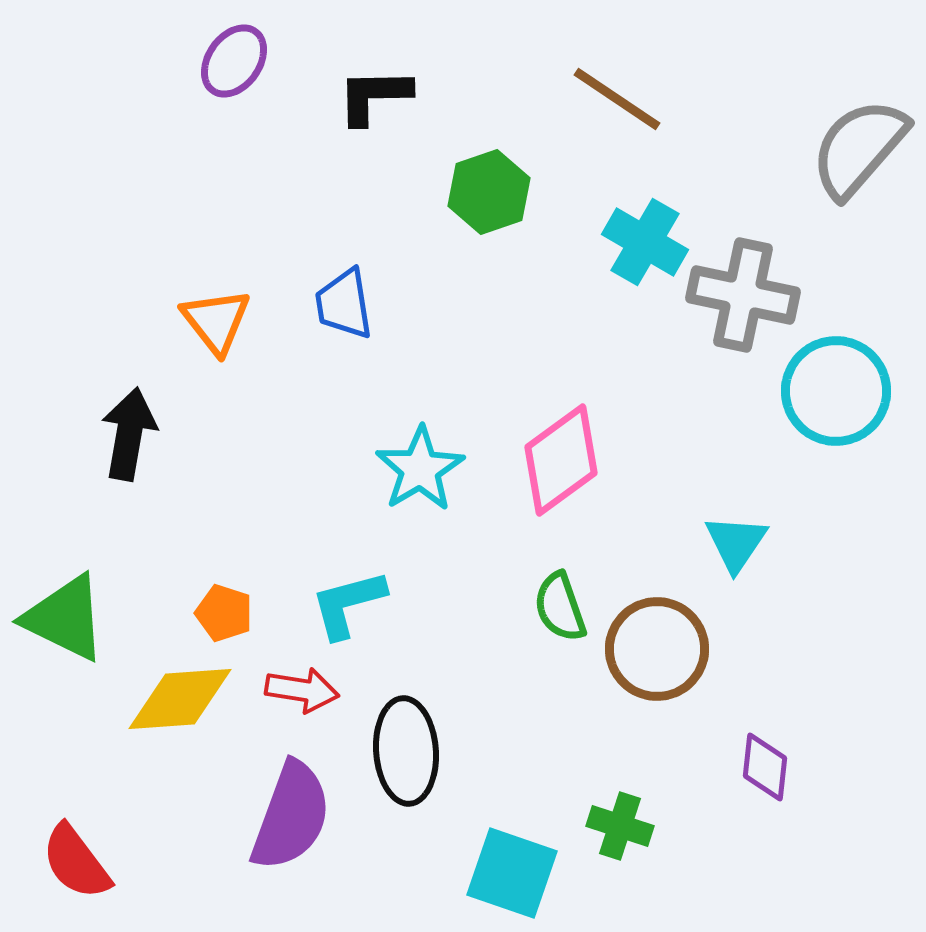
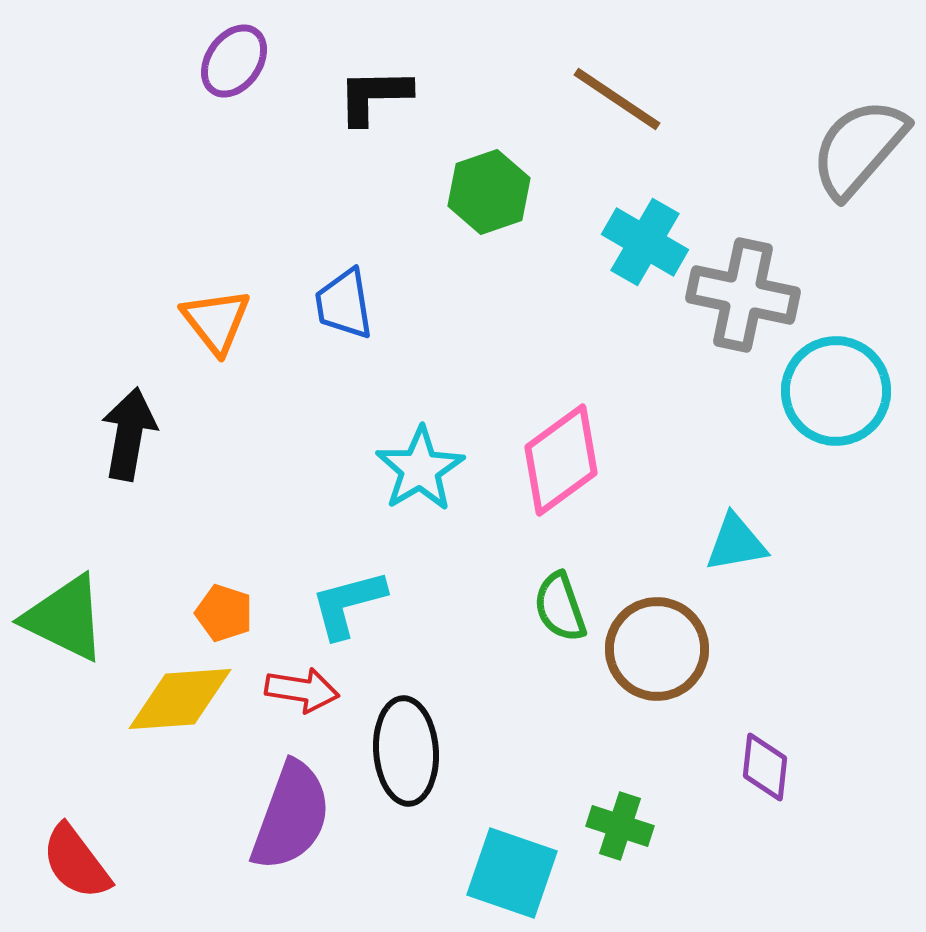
cyan triangle: rotated 46 degrees clockwise
